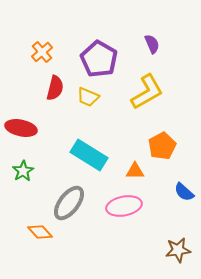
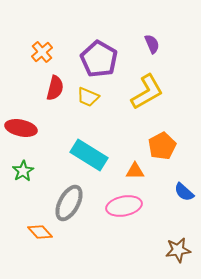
gray ellipse: rotated 9 degrees counterclockwise
